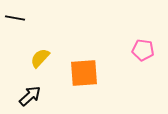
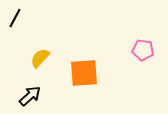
black line: rotated 72 degrees counterclockwise
